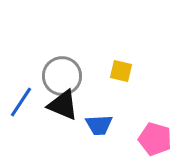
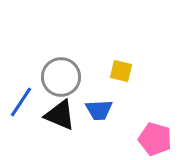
gray circle: moved 1 px left, 1 px down
black triangle: moved 3 px left, 10 px down
blue trapezoid: moved 15 px up
